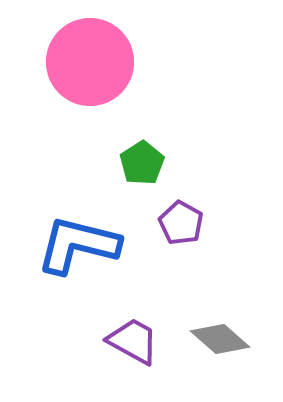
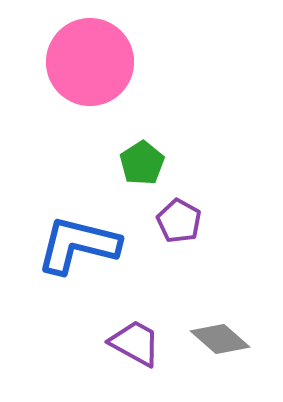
purple pentagon: moved 2 px left, 2 px up
purple trapezoid: moved 2 px right, 2 px down
